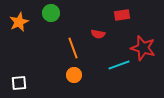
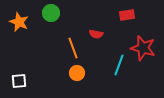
red rectangle: moved 5 px right
orange star: rotated 24 degrees counterclockwise
red semicircle: moved 2 px left
cyan line: rotated 50 degrees counterclockwise
orange circle: moved 3 px right, 2 px up
white square: moved 2 px up
